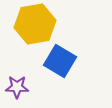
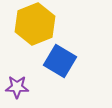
yellow hexagon: rotated 12 degrees counterclockwise
